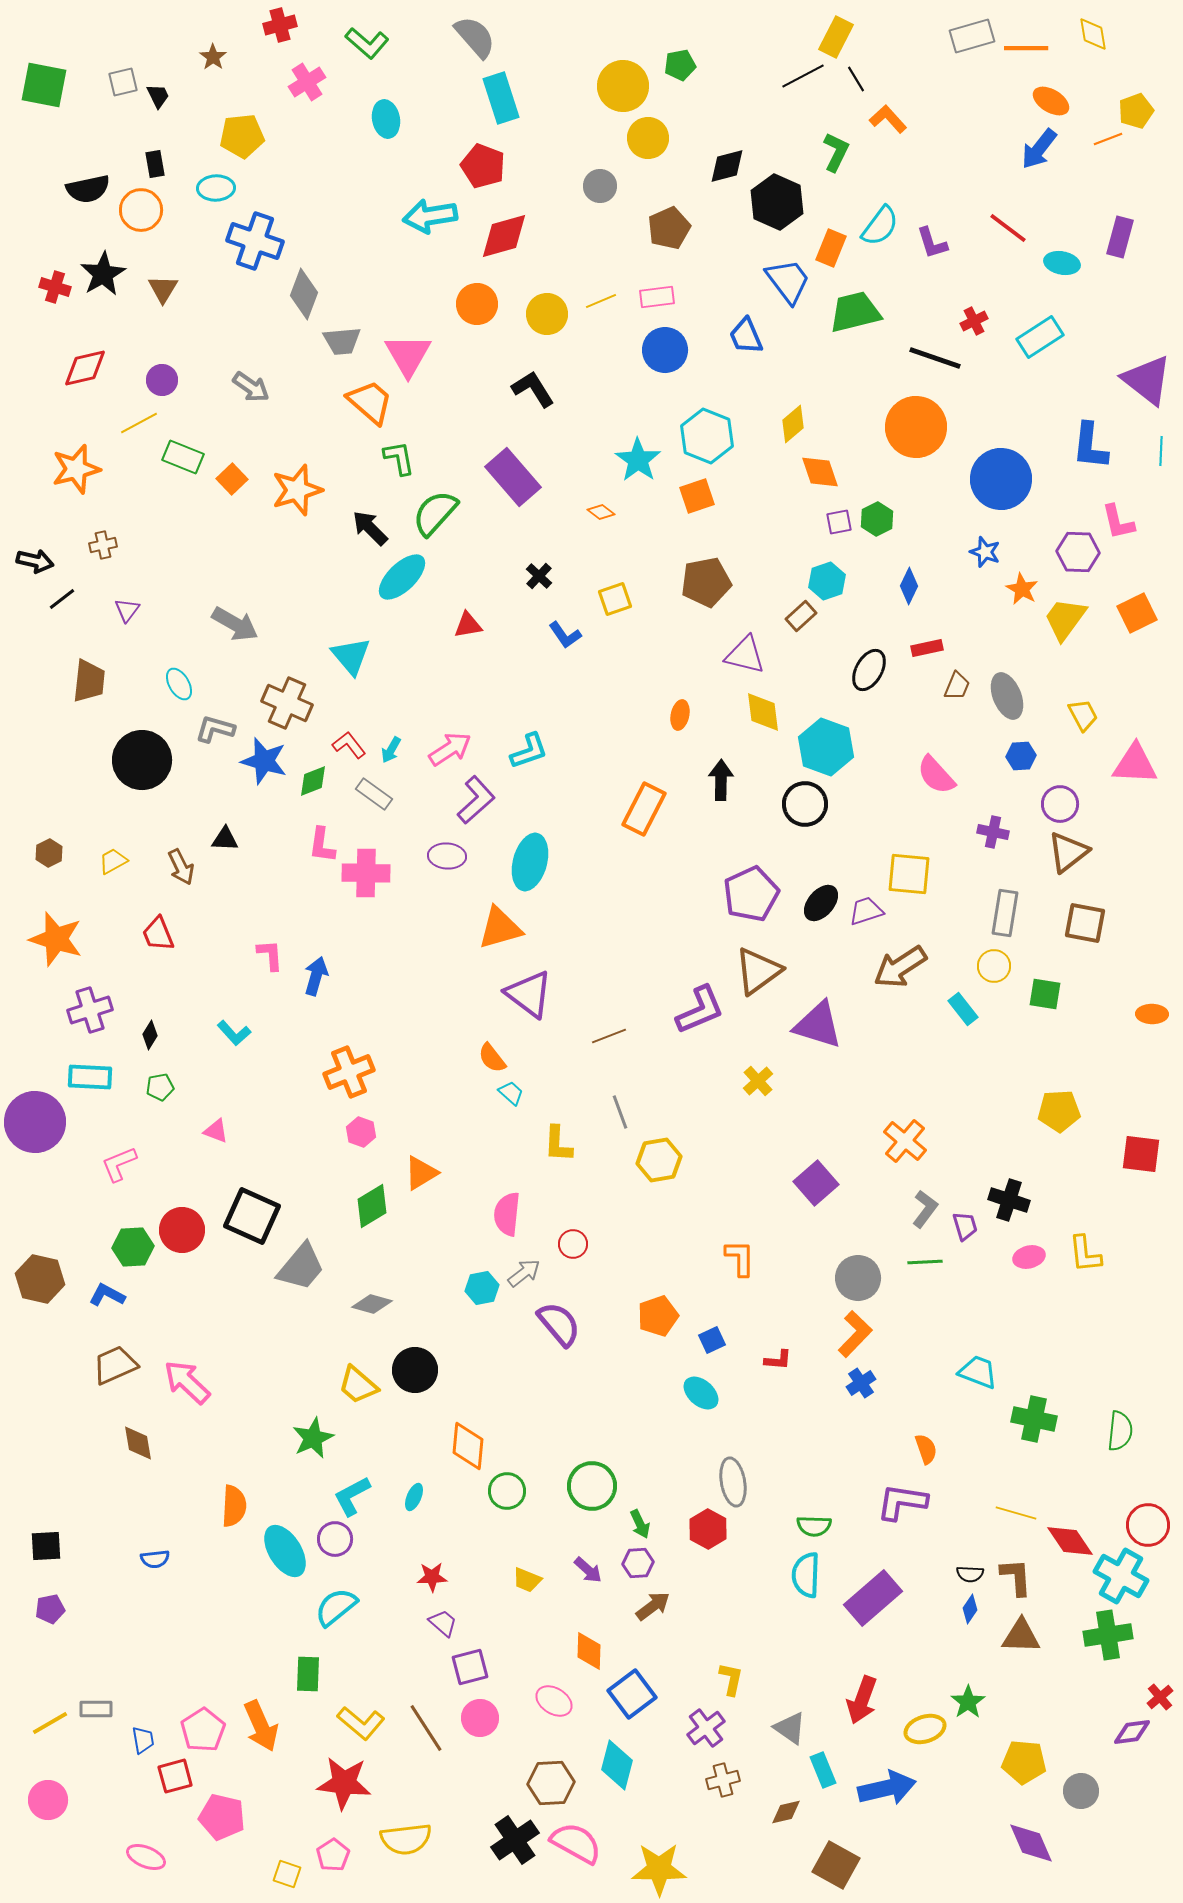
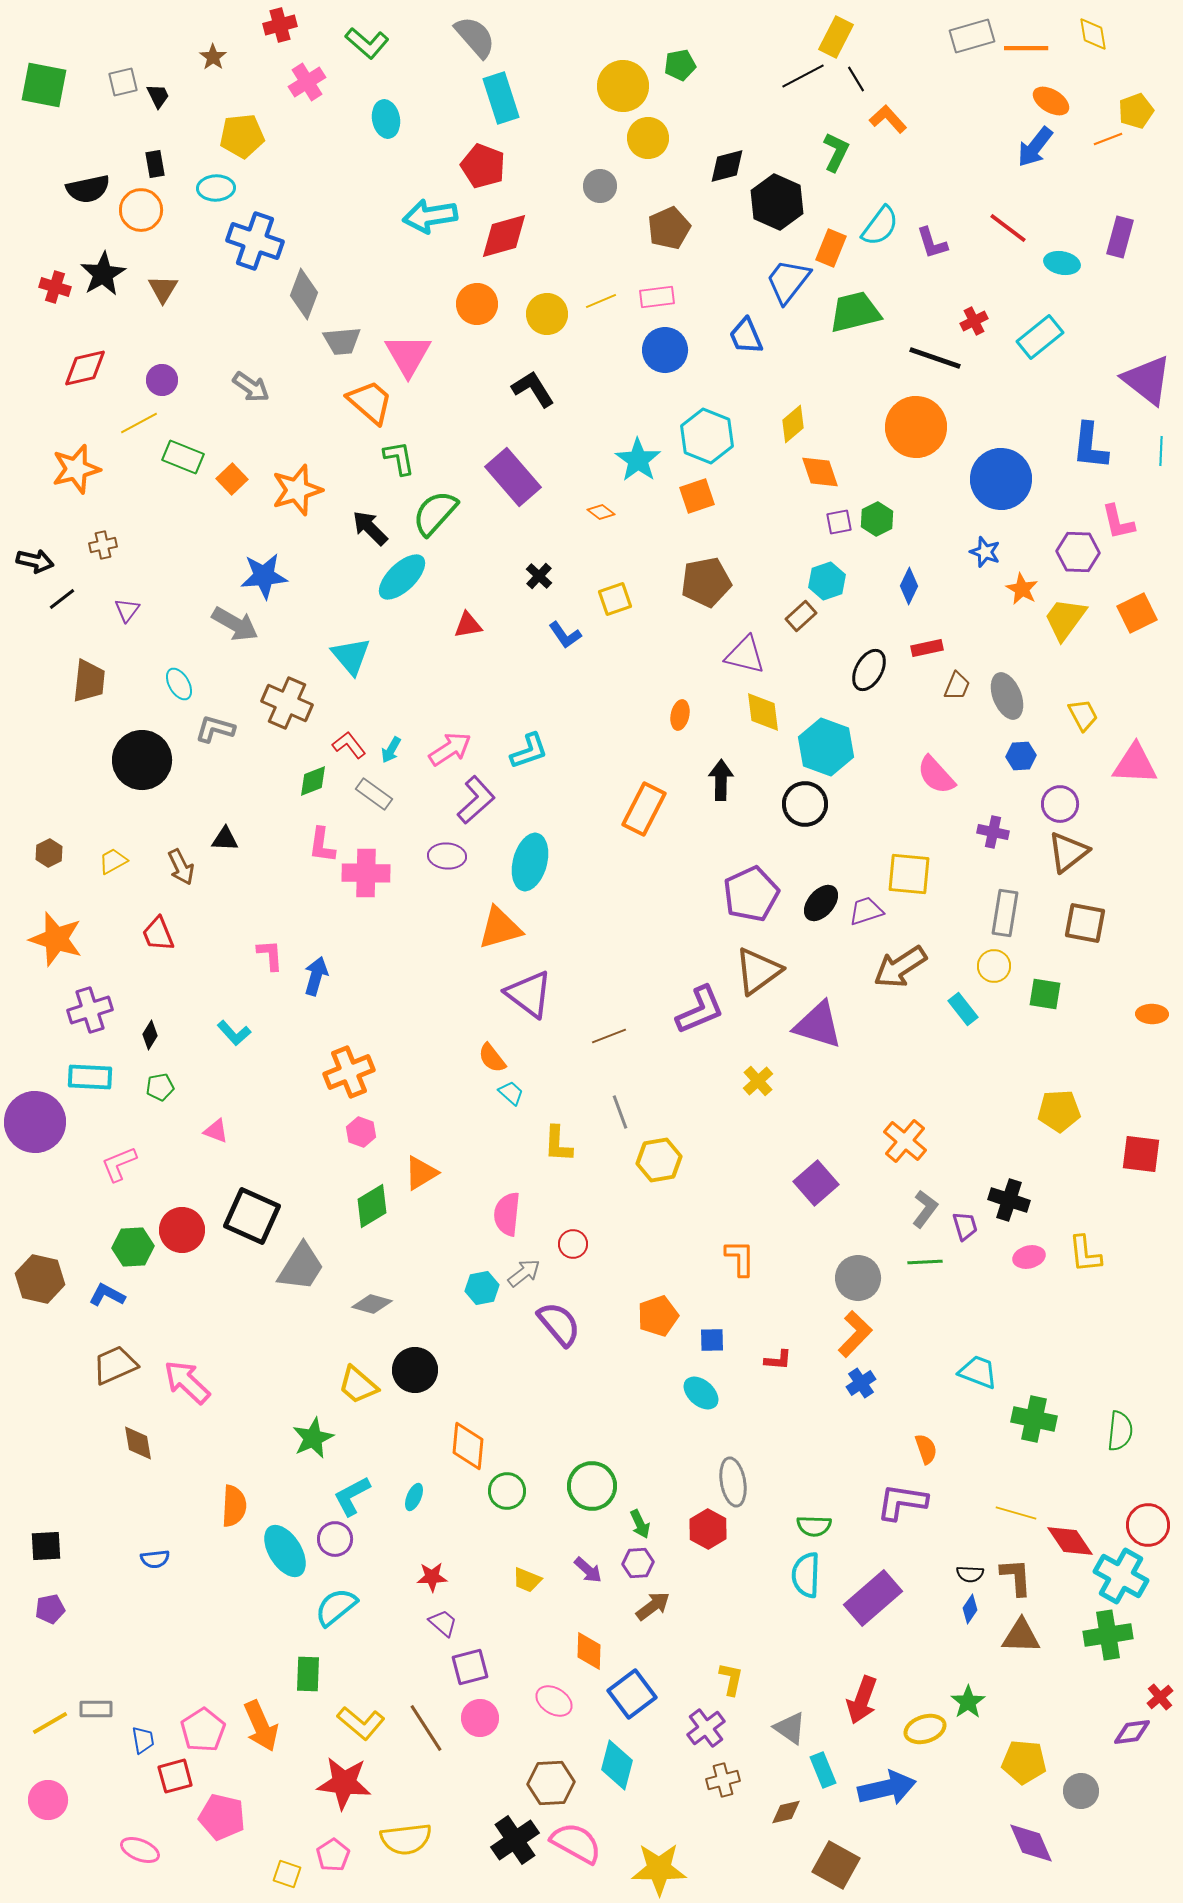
blue arrow at (1039, 149): moved 4 px left, 2 px up
blue trapezoid at (788, 281): rotated 105 degrees counterclockwise
cyan rectangle at (1040, 337): rotated 6 degrees counterclockwise
blue star at (264, 761): moved 185 px up; rotated 21 degrees counterclockwise
gray trapezoid at (301, 1267): rotated 8 degrees counterclockwise
blue square at (712, 1340): rotated 24 degrees clockwise
pink ellipse at (146, 1857): moved 6 px left, 7 px up
